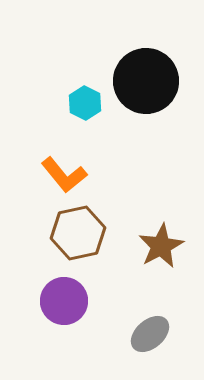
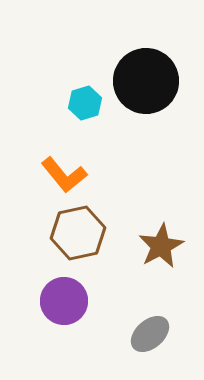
cyan hexagon: rotated 16 degrees clockwise
